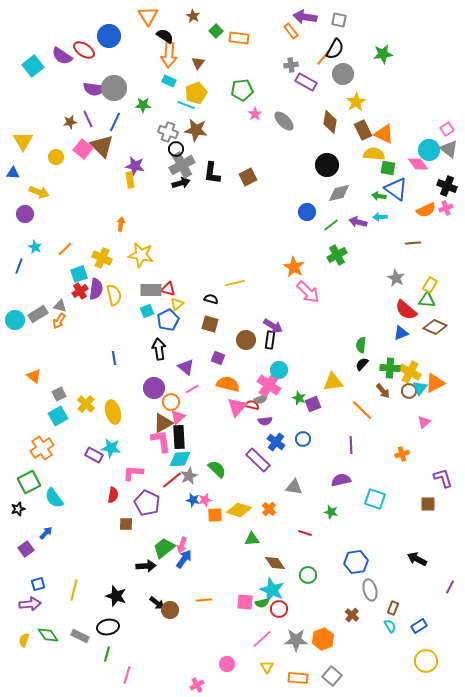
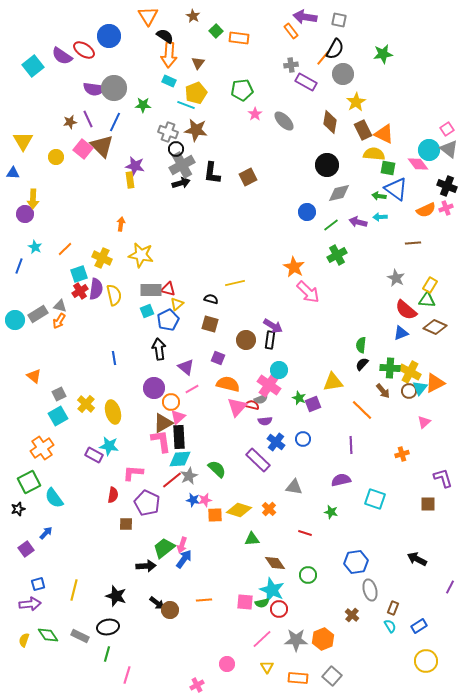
yellow arrow at (39, 192): moved 6 px left, 7 px down; rotated 72 degrees clockwise
cyan star at (111, 448): moved 2 px left, 2 px up
